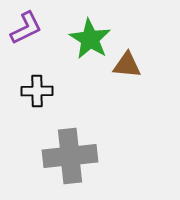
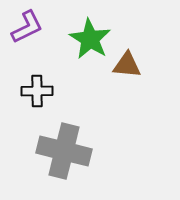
purple L-shape: moved 1 px right, 1 px up
gray cross: moved 6 px left, 5 px up; rotated 20 degrees clockwise
